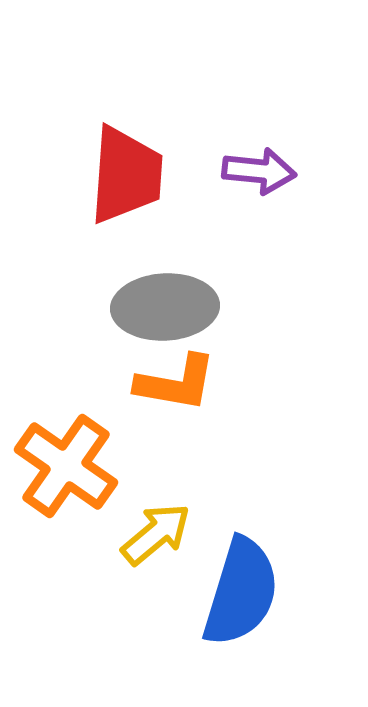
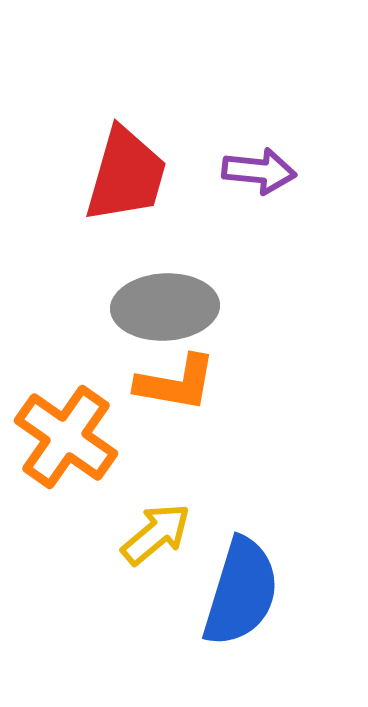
red trapezoid: rotated 12 degrees clockwise
orange cross: moved 29 px up
